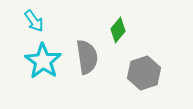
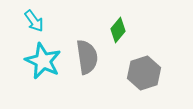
cyan star: rotated 9 degrees counterclockwise
